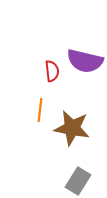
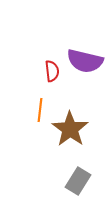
brown star: moved 2 px left, 1 px down; rotated 24 degrees clockwise
